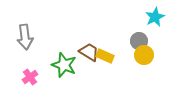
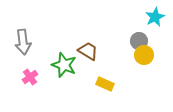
gray arrow: moved 2 px left, 5 px down
brown trapezoid: moved 1 px left, 1 px up
yellow rectangle: moved 28 px down
